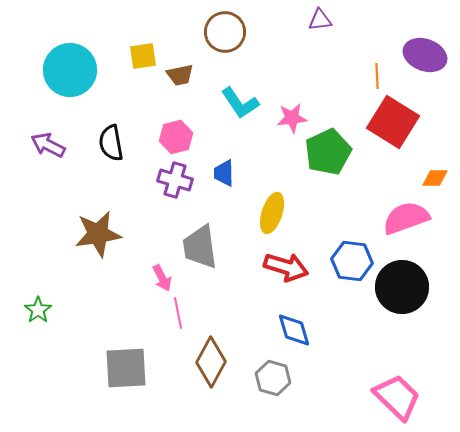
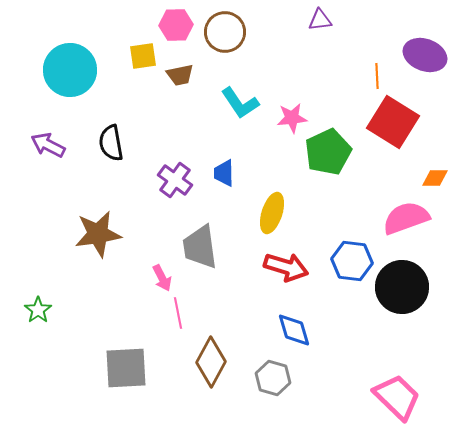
pink hexagon: moved 112 px up; rotated 12 degrees clockwise
purple cross: rotated 20 degrees clockwise
